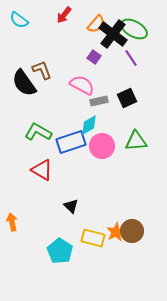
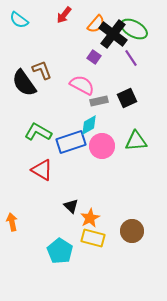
orange star: moved 26 px left, 14 px up
